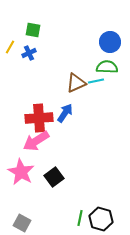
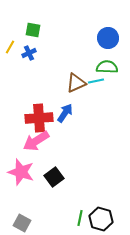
blue circle: moved 2 px left, 4 px up
pink star: rotated 12 degrees counterclockwise
